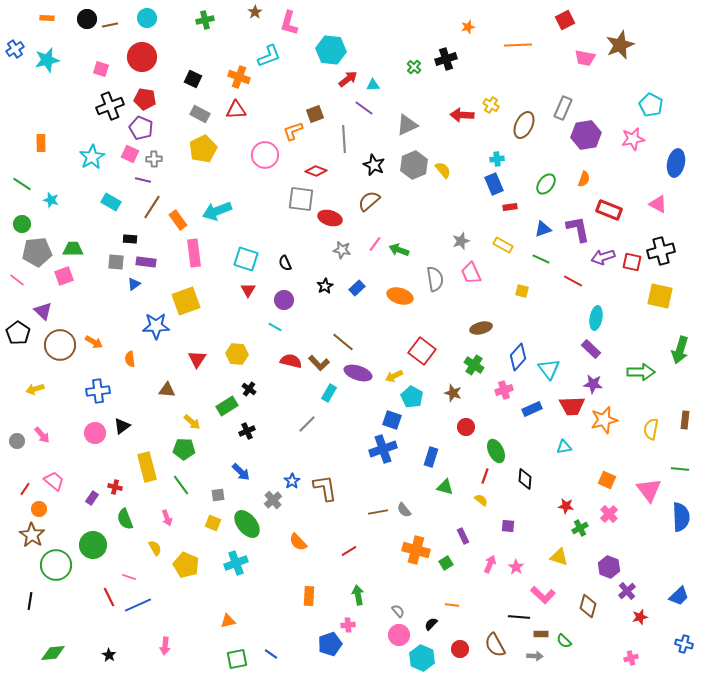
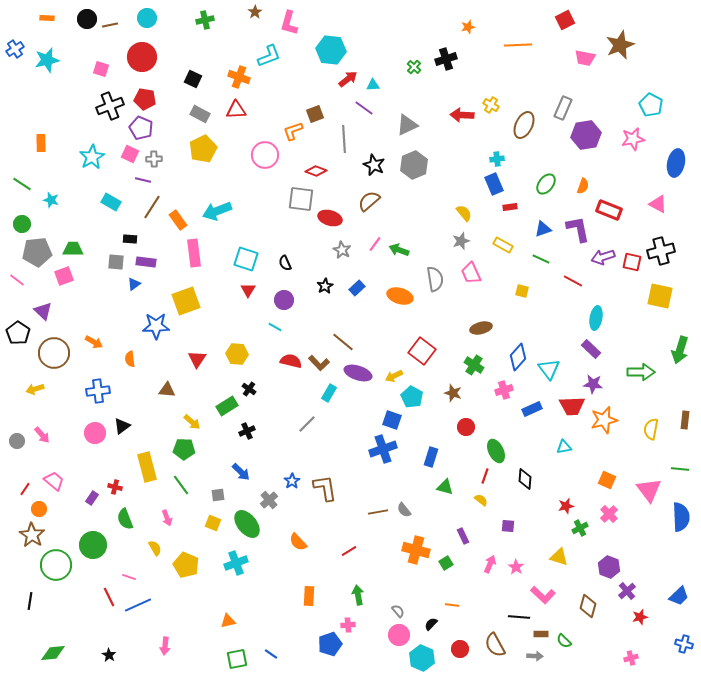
yellow semicircle at (443, 170): moved 21 px right, 43 px down
orange semicircle at (584, 179): moved 1 px left, 7 px down
gray star at (342, 250): rotated 18 degrees clockwise
brown circle at (60, 345): moved 6 px left, 8 px down
gray cross at (273, 500): moved 4 px left
red star at (566, 506): rotated 21 degrees counterclockwise
